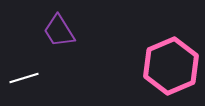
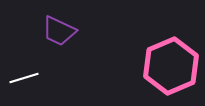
purple trapezoid: rotated 33 degrees counterclockwise
